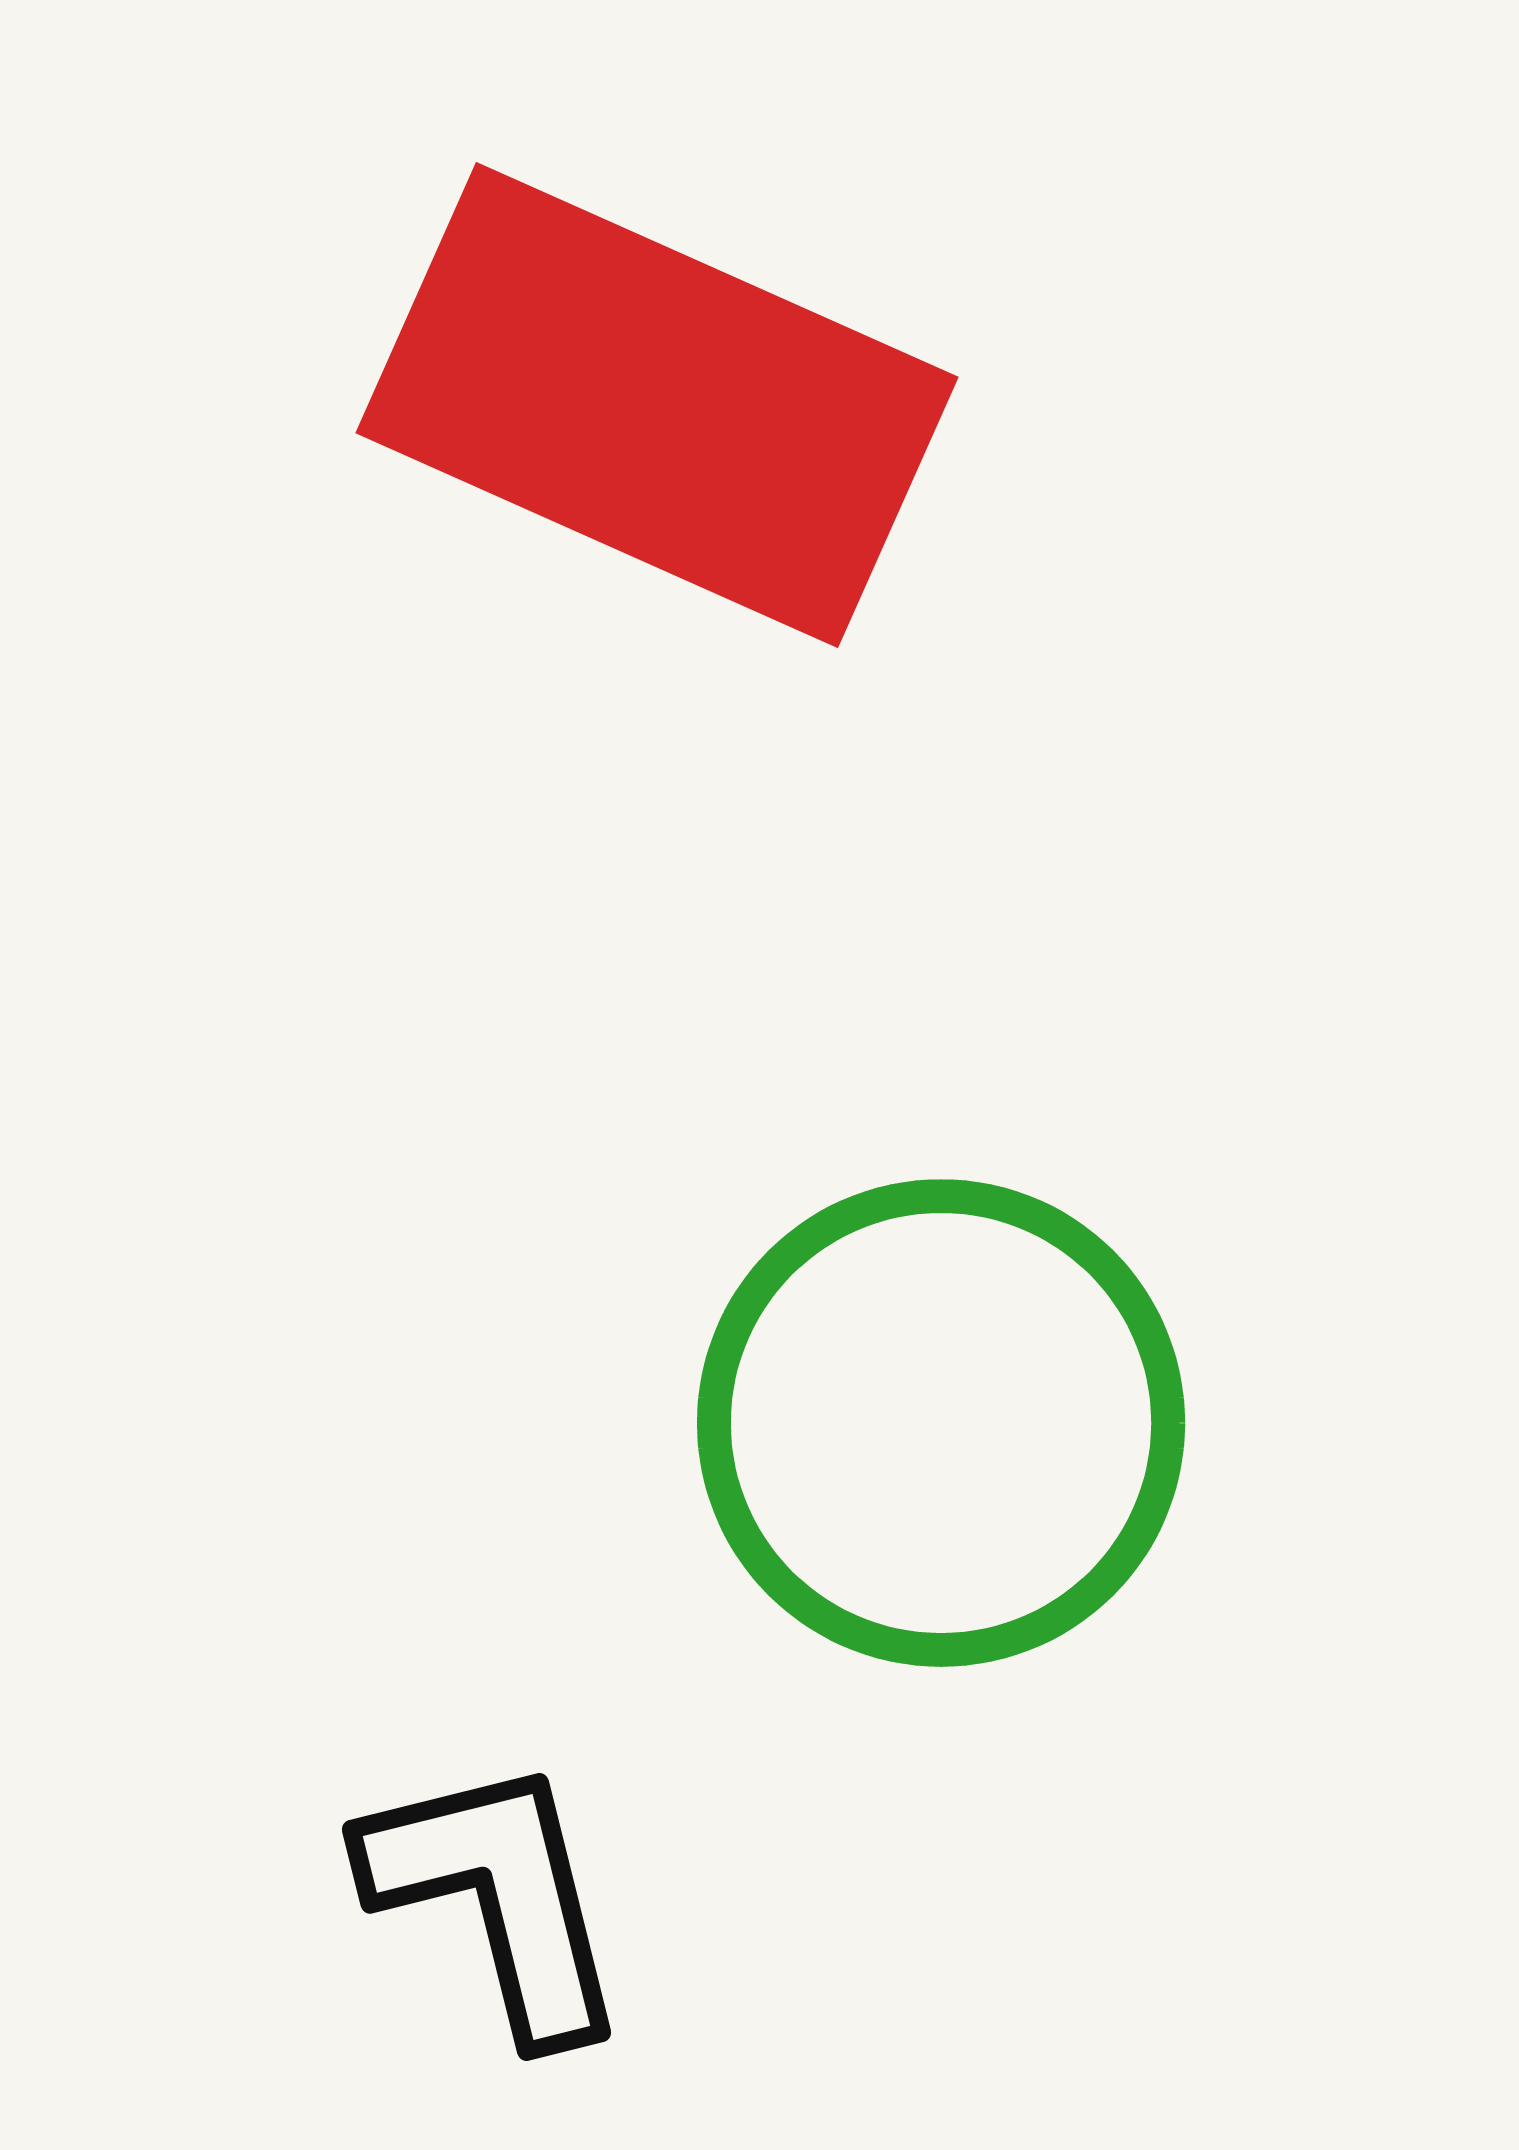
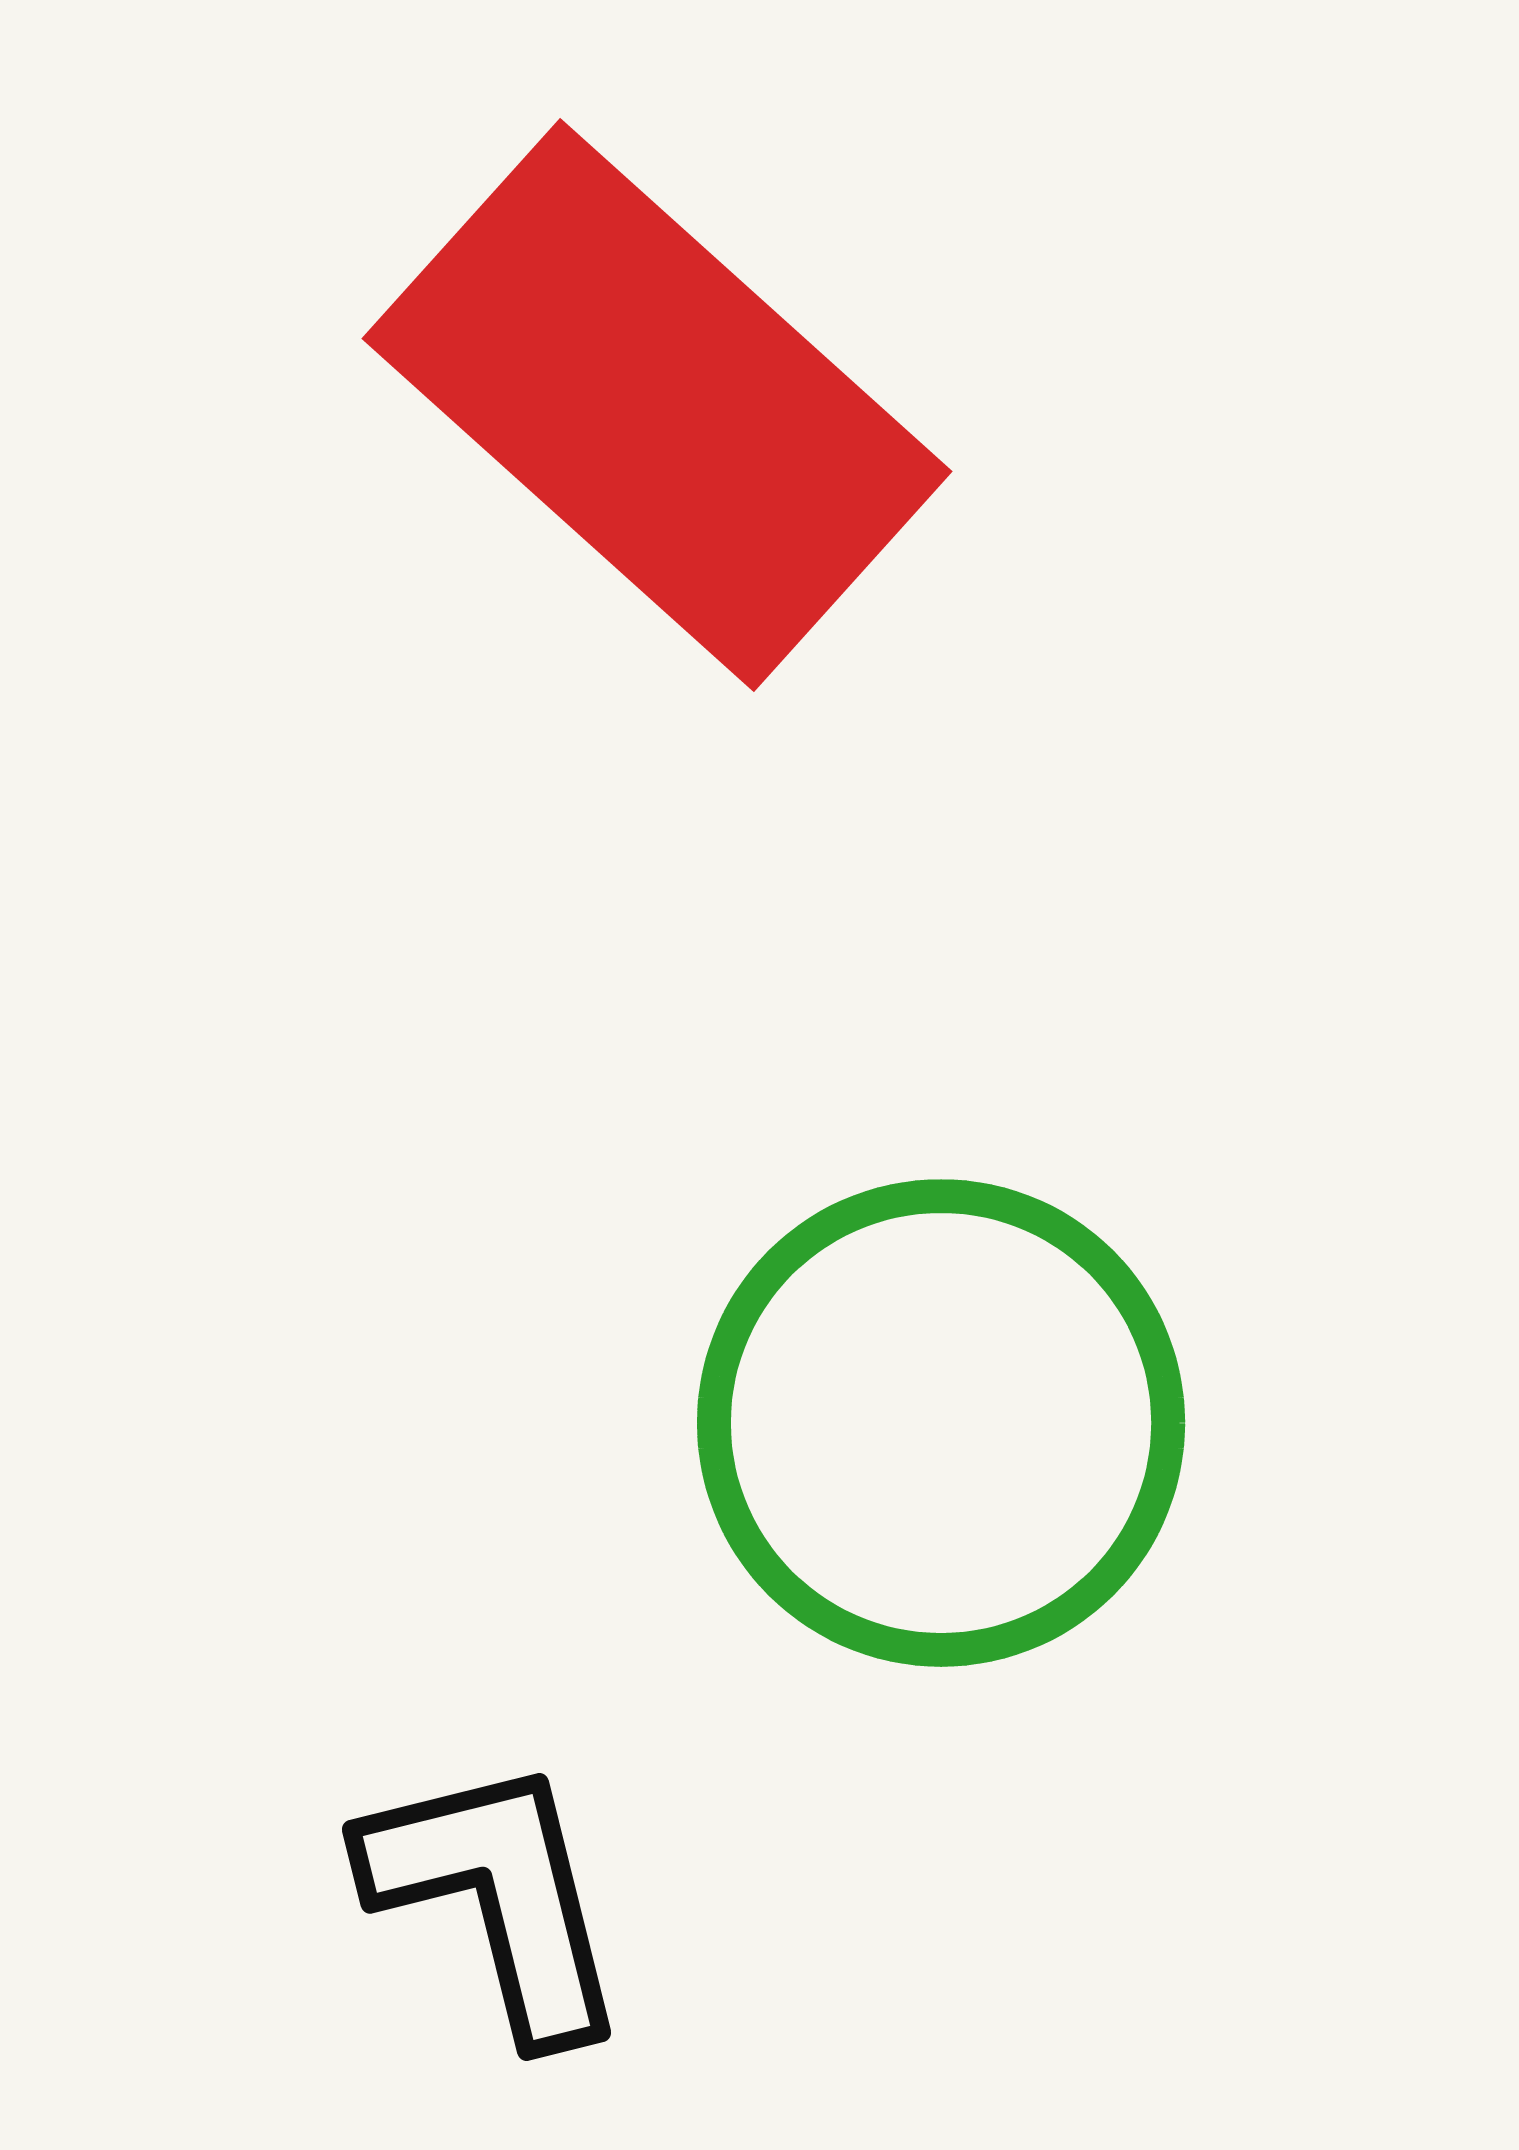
red rectangle: rotated 18 degrees clockwise
